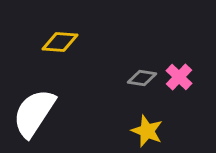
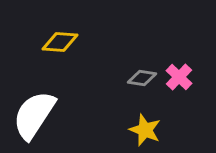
white semicircle: moved 2 px down
yellow star: moved 2 px left, 1 px up
